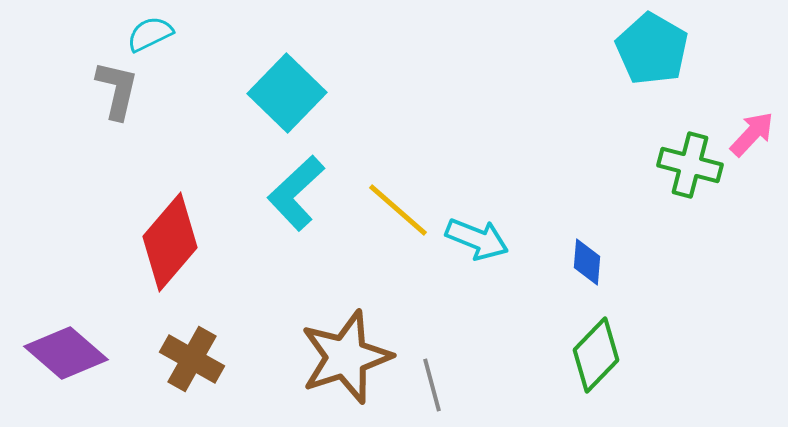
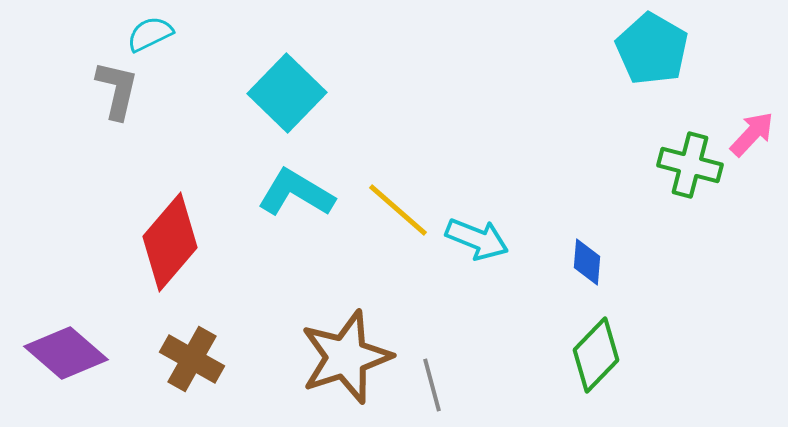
cyan L-shape: rotated 74 degrees clockwise
